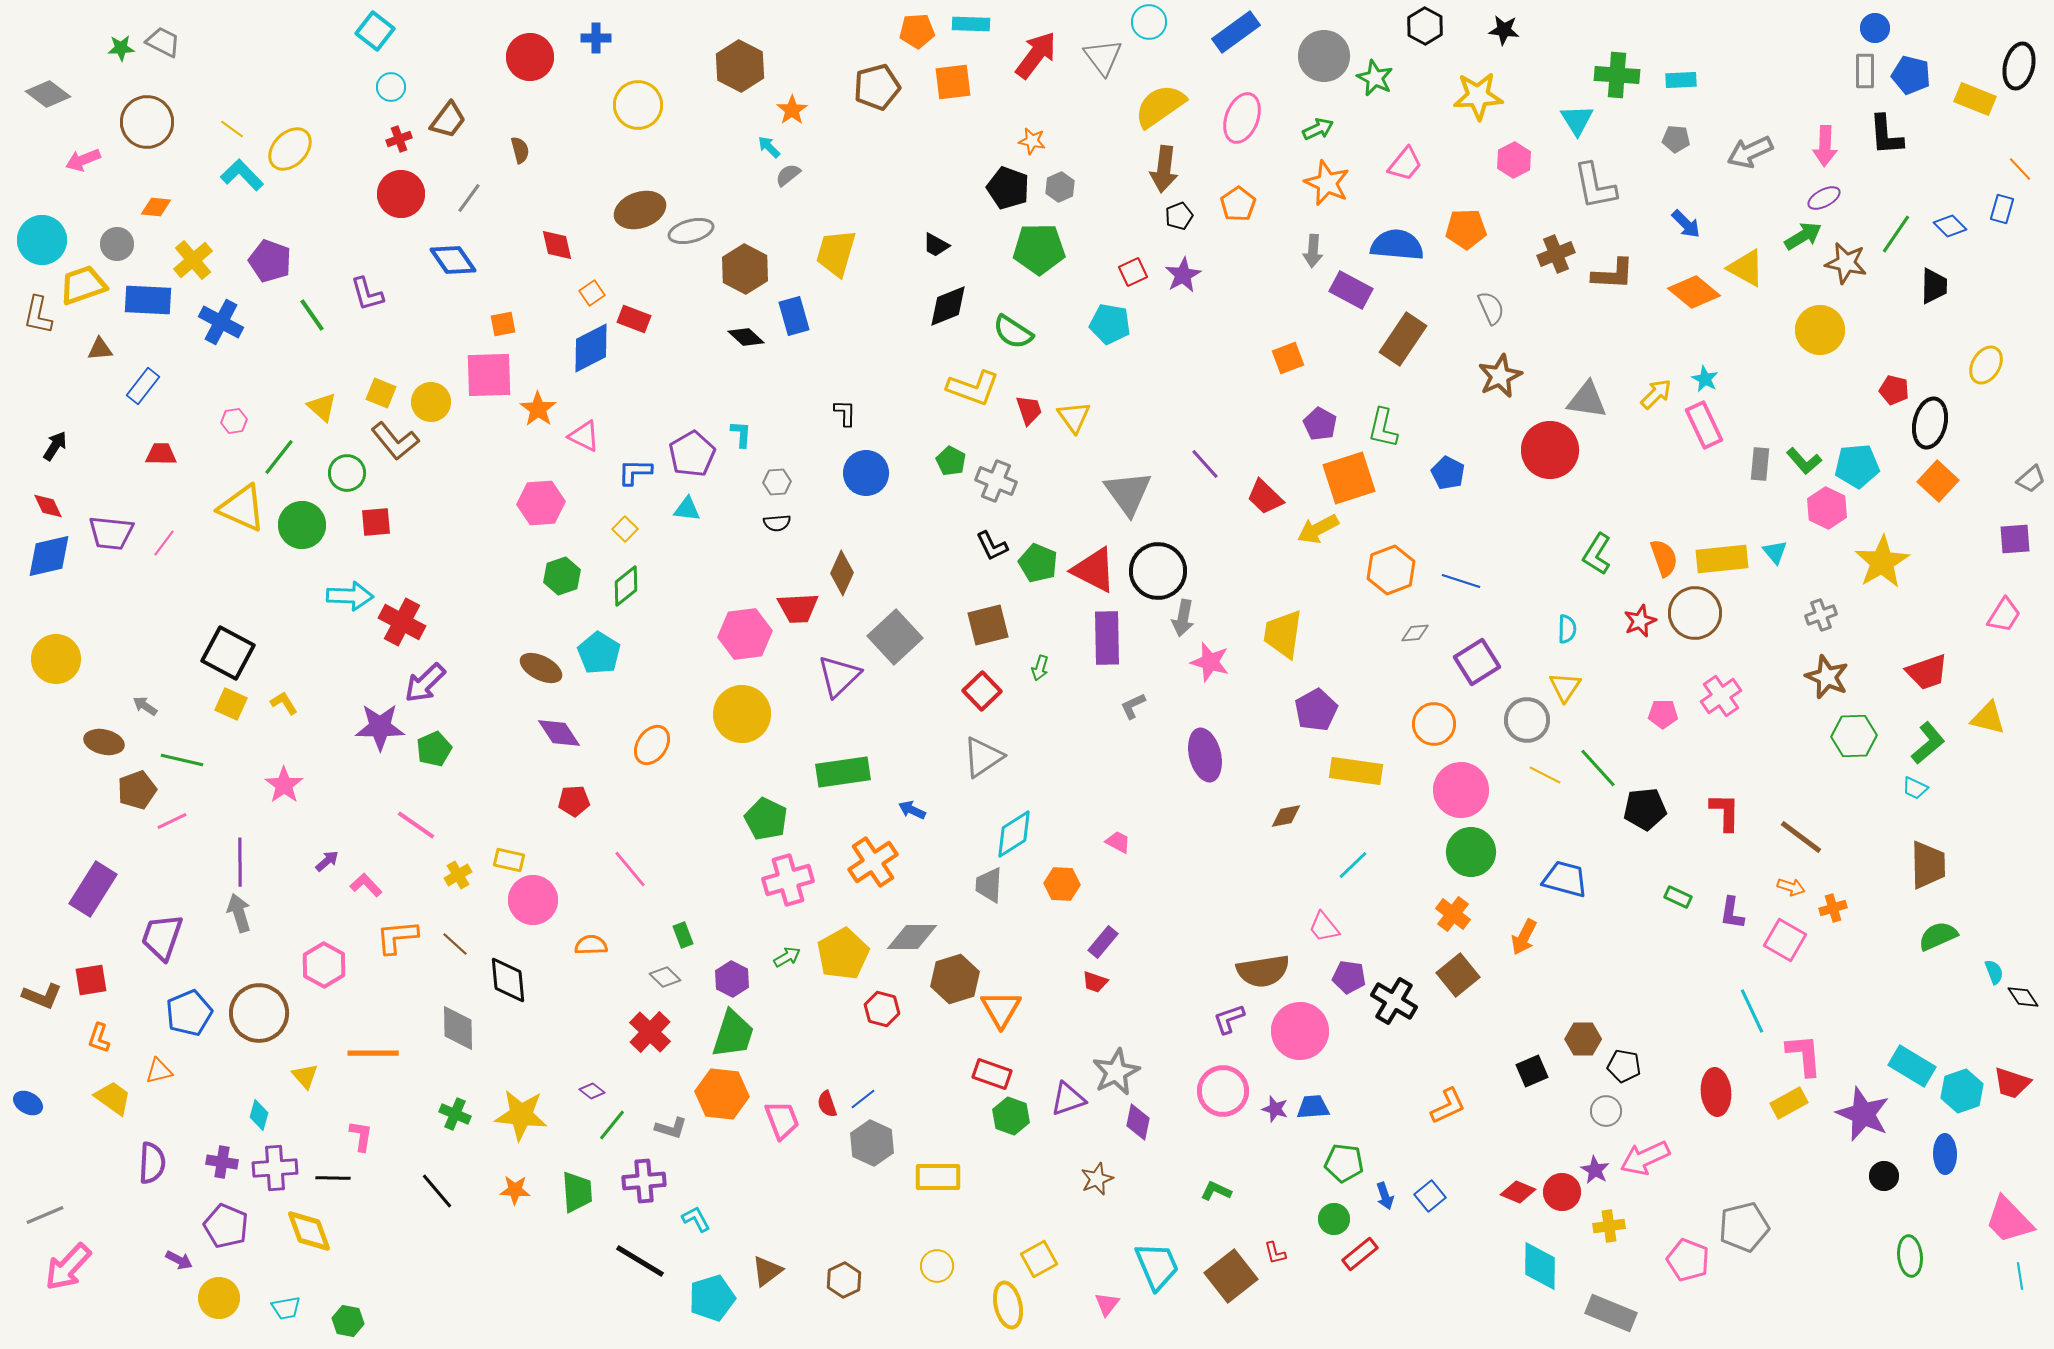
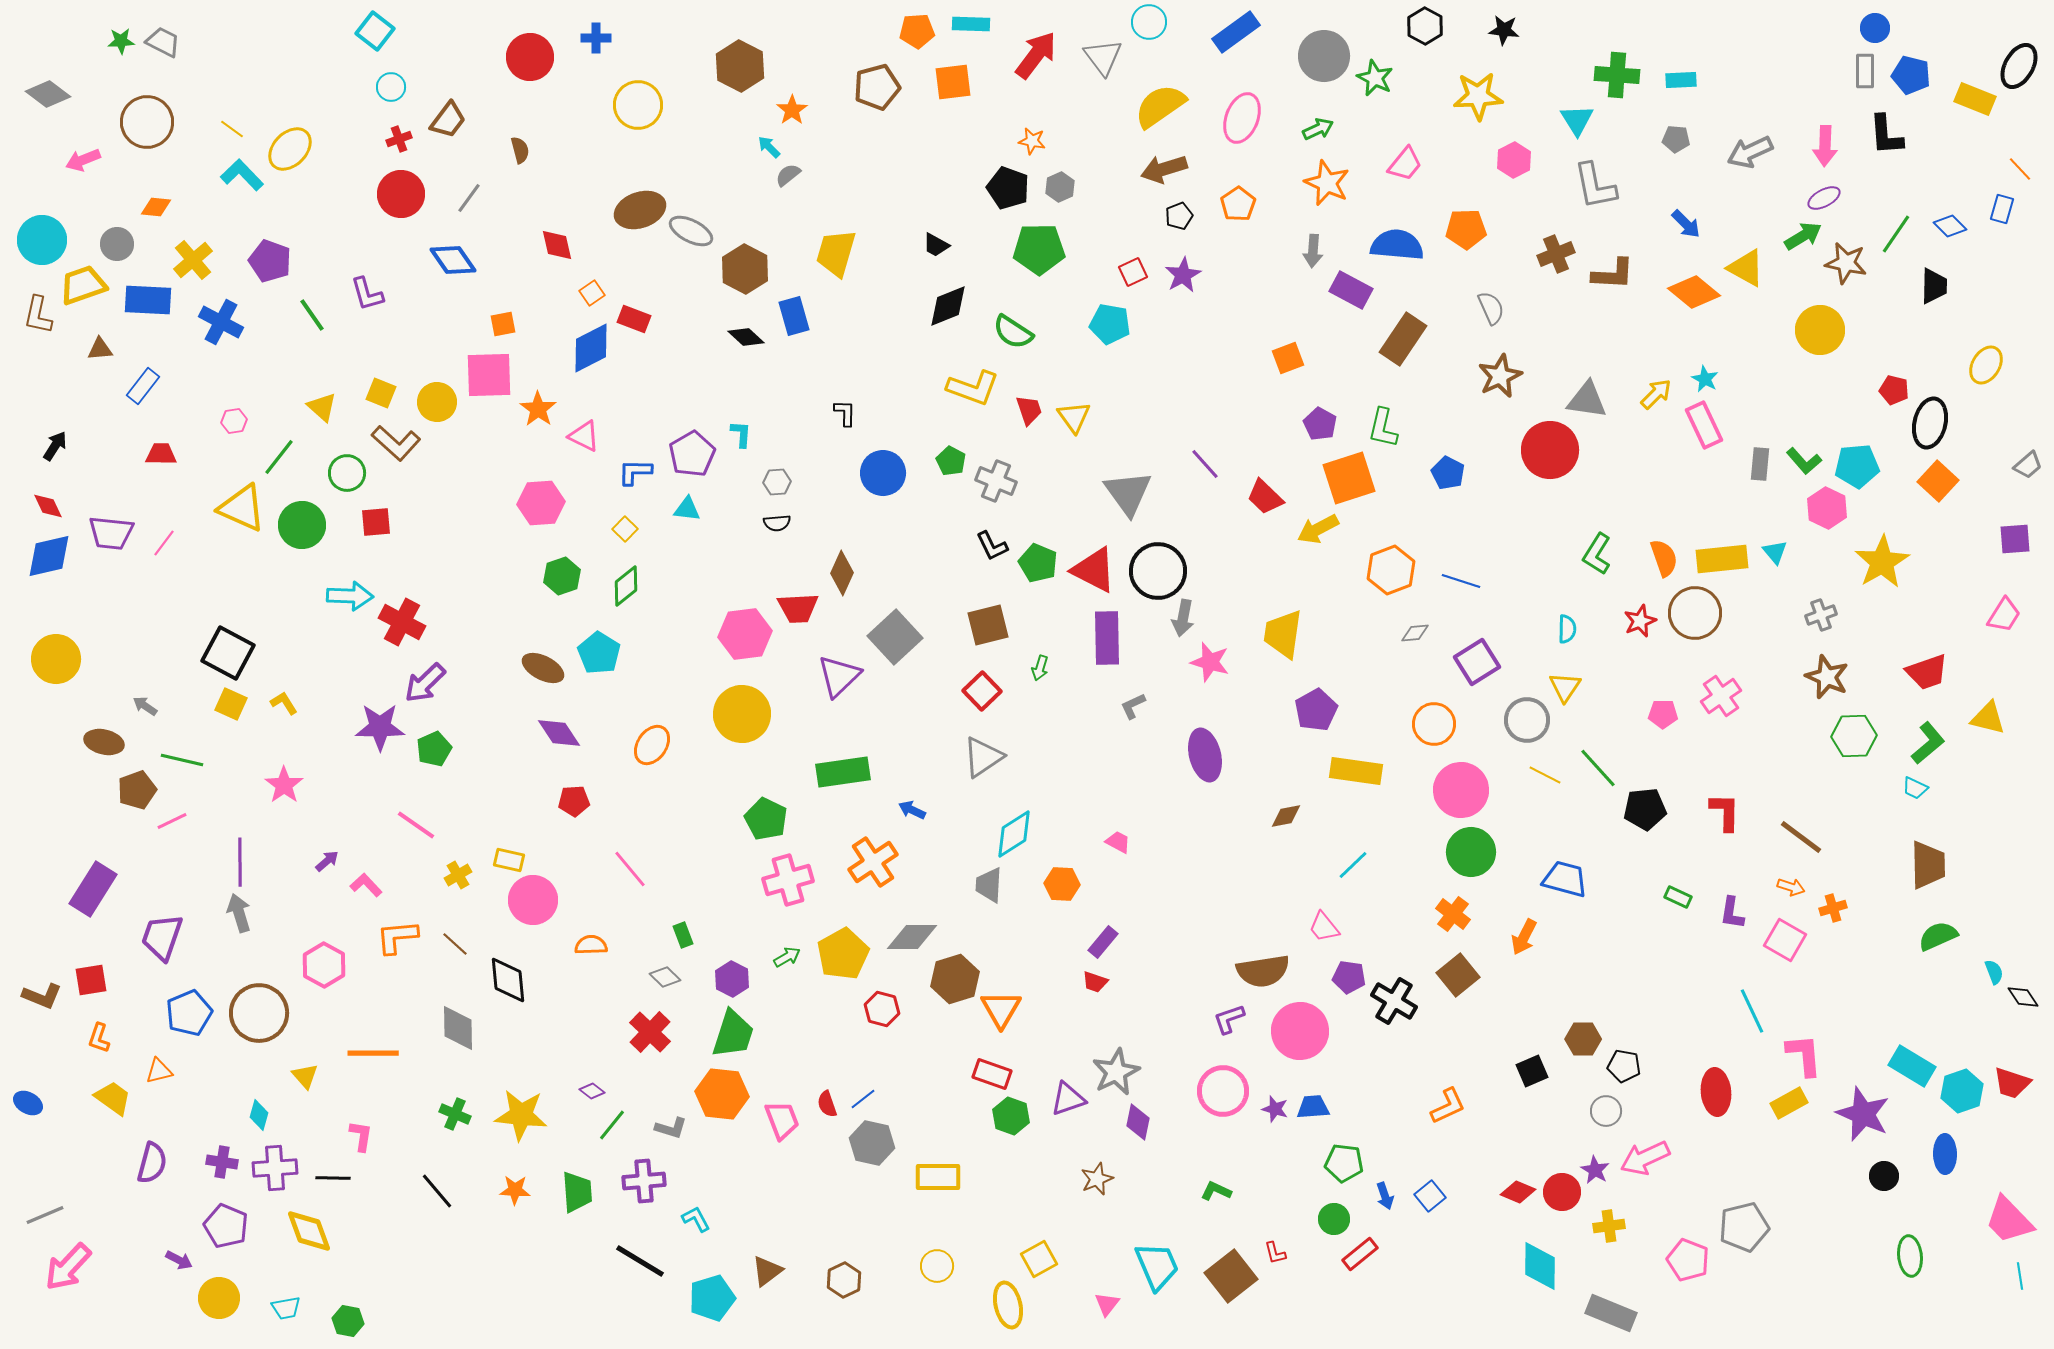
green star at (121, 48): moved 7 px up
black ellipse at (2019, 66): rotated 15 degrees clockwise
brown arrow at (1164, 169): rotated 66 degrees clockwise
gray ellipse at (691, 231): rotated 42 degrees clockwise
yellow circle at (431, 402): moved 6 px right
brown L-shape at (395, 441): moved 1 px right, 2 px down; rotated 9 degrees counterclockwise
blue circle at (866, 473): moved 17 px right
gray trapezoid at (2031, 479): moved 3 px left, 14 px up
brown ellipse at (541, 668): moved 2 px right
gray hexagon at (872, 1143): rotated 12 degrees counterclockwise
purple semicircle at (152, 1163): rotated 12 degrees clockwise
